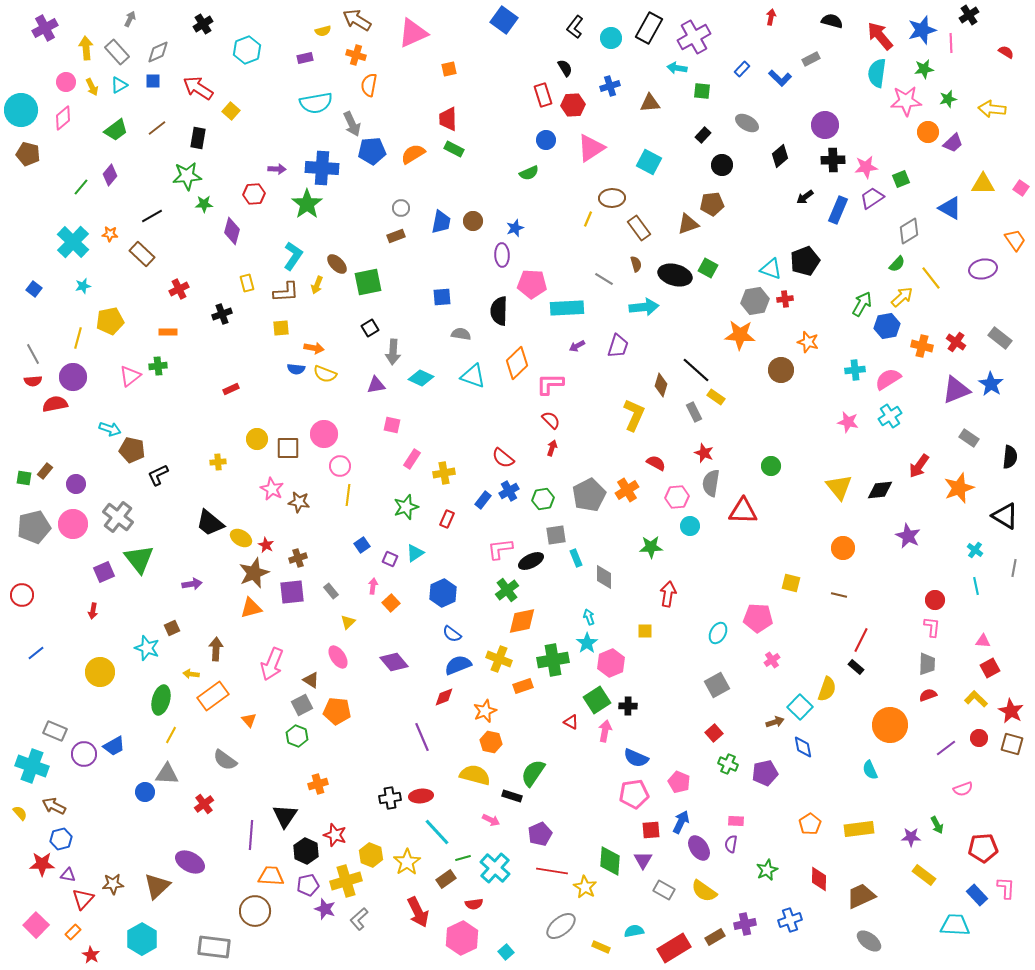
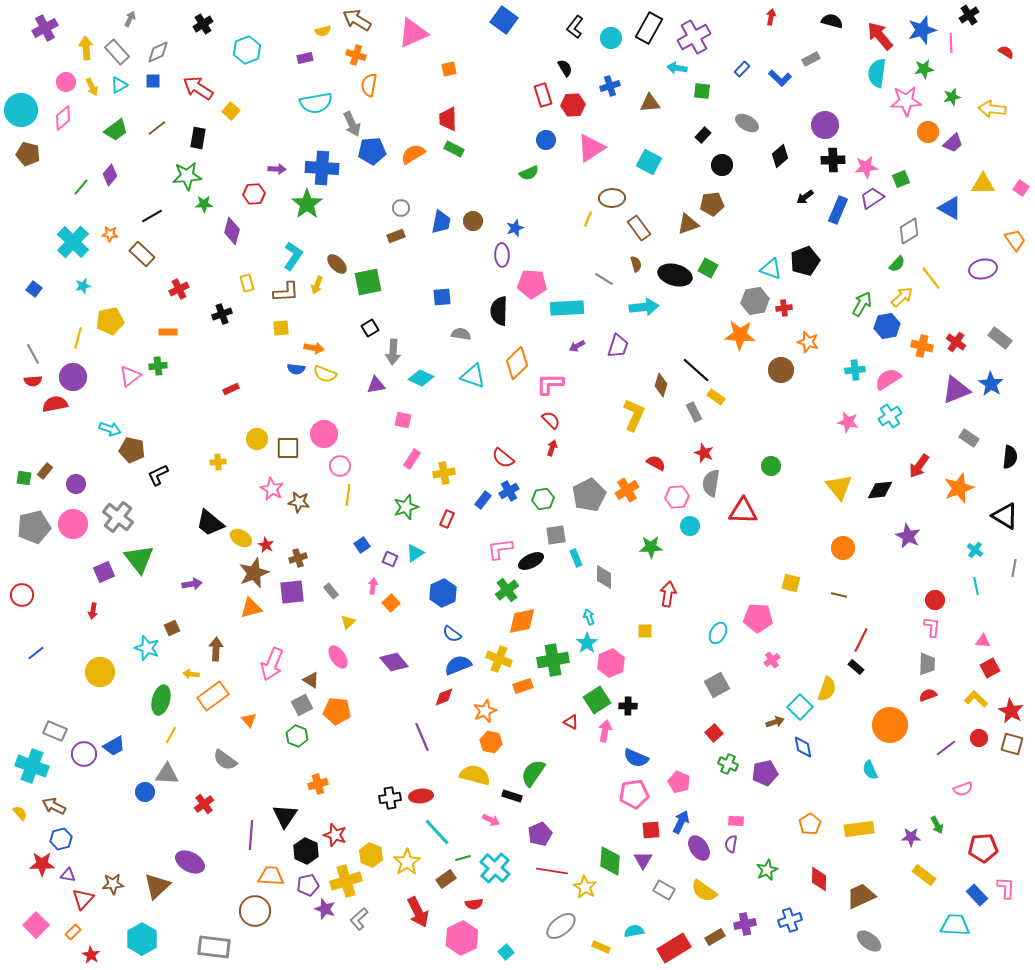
green star at (948, 99): moved 4 px right, 2 px up
red cross at (785, 299): moved 1 px left, 9 px down
pink square at (392, 425): moved 11 px right, 5 px up
